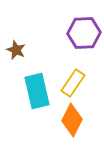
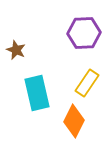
yellow rectangle: moved 14 px right
cyan rectangle: moved 2 px down
orange diamond: moved 2 px right, 1 px down
